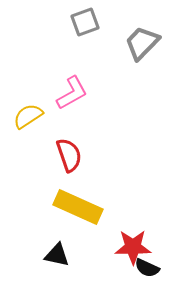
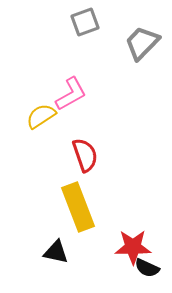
pink L-shape: moved 1 px left, 1 px down
yellow semicircle: moved 13 px right
red semicircle: moved 16 px right
yellow rectangle: rotated 45 degrees clockwise
black triangle: moved 1 px left, 3 px up
